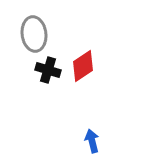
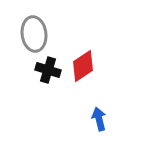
blue arrow: moved 7 px right, 22 px up
